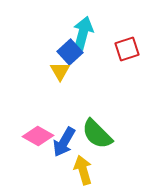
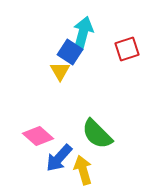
blue square: rotated 15 degrees counterclockwise
pink diamond: rotated 12 degrees clockwise
blue arrow: moved 5 px left, 16 px down; rotated 12 degrees clockwise
